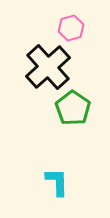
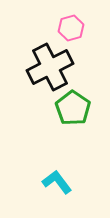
black cross: moved 2 px right; rotated 15 degrees clockwise
cyan L-shape: rotated 36 degrees counterclockwise
